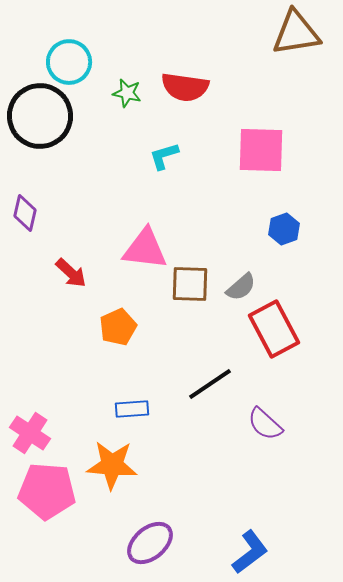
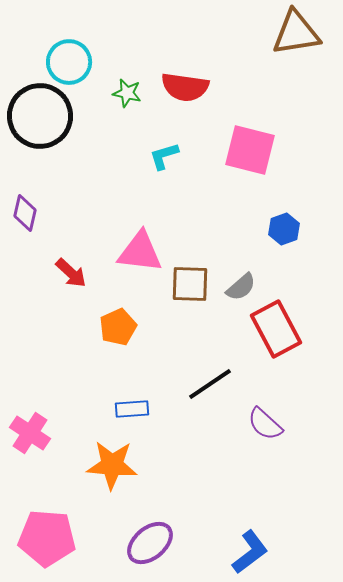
pink square: moved 11 px left; rotated 12 degrees clockwise
pink triangle: moved 5 px left, 3 px down
red rectangle: moved 2 px right
pink pentagon: moved 47 px down
